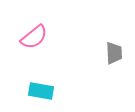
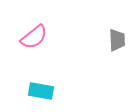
gray trapezoid: moved 3 px right, 13 px up
